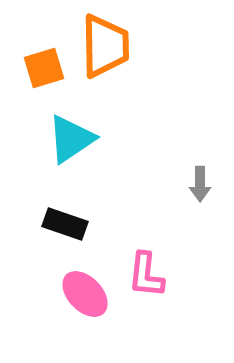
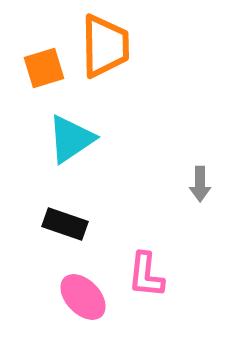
pink ellipse: moved 2 px left, 3 px down
